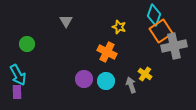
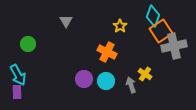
cyan diamond: moved 1 px left, 1 px down
yellow star: moved 1 px right, 1 px up; rotated 16 degrees clockwise
green circle: moved 1 px right
